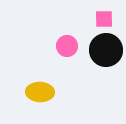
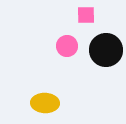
pink square: moved 18 px left, 4 px up
yellow ellipse: moved 5 px right, 11 px down
